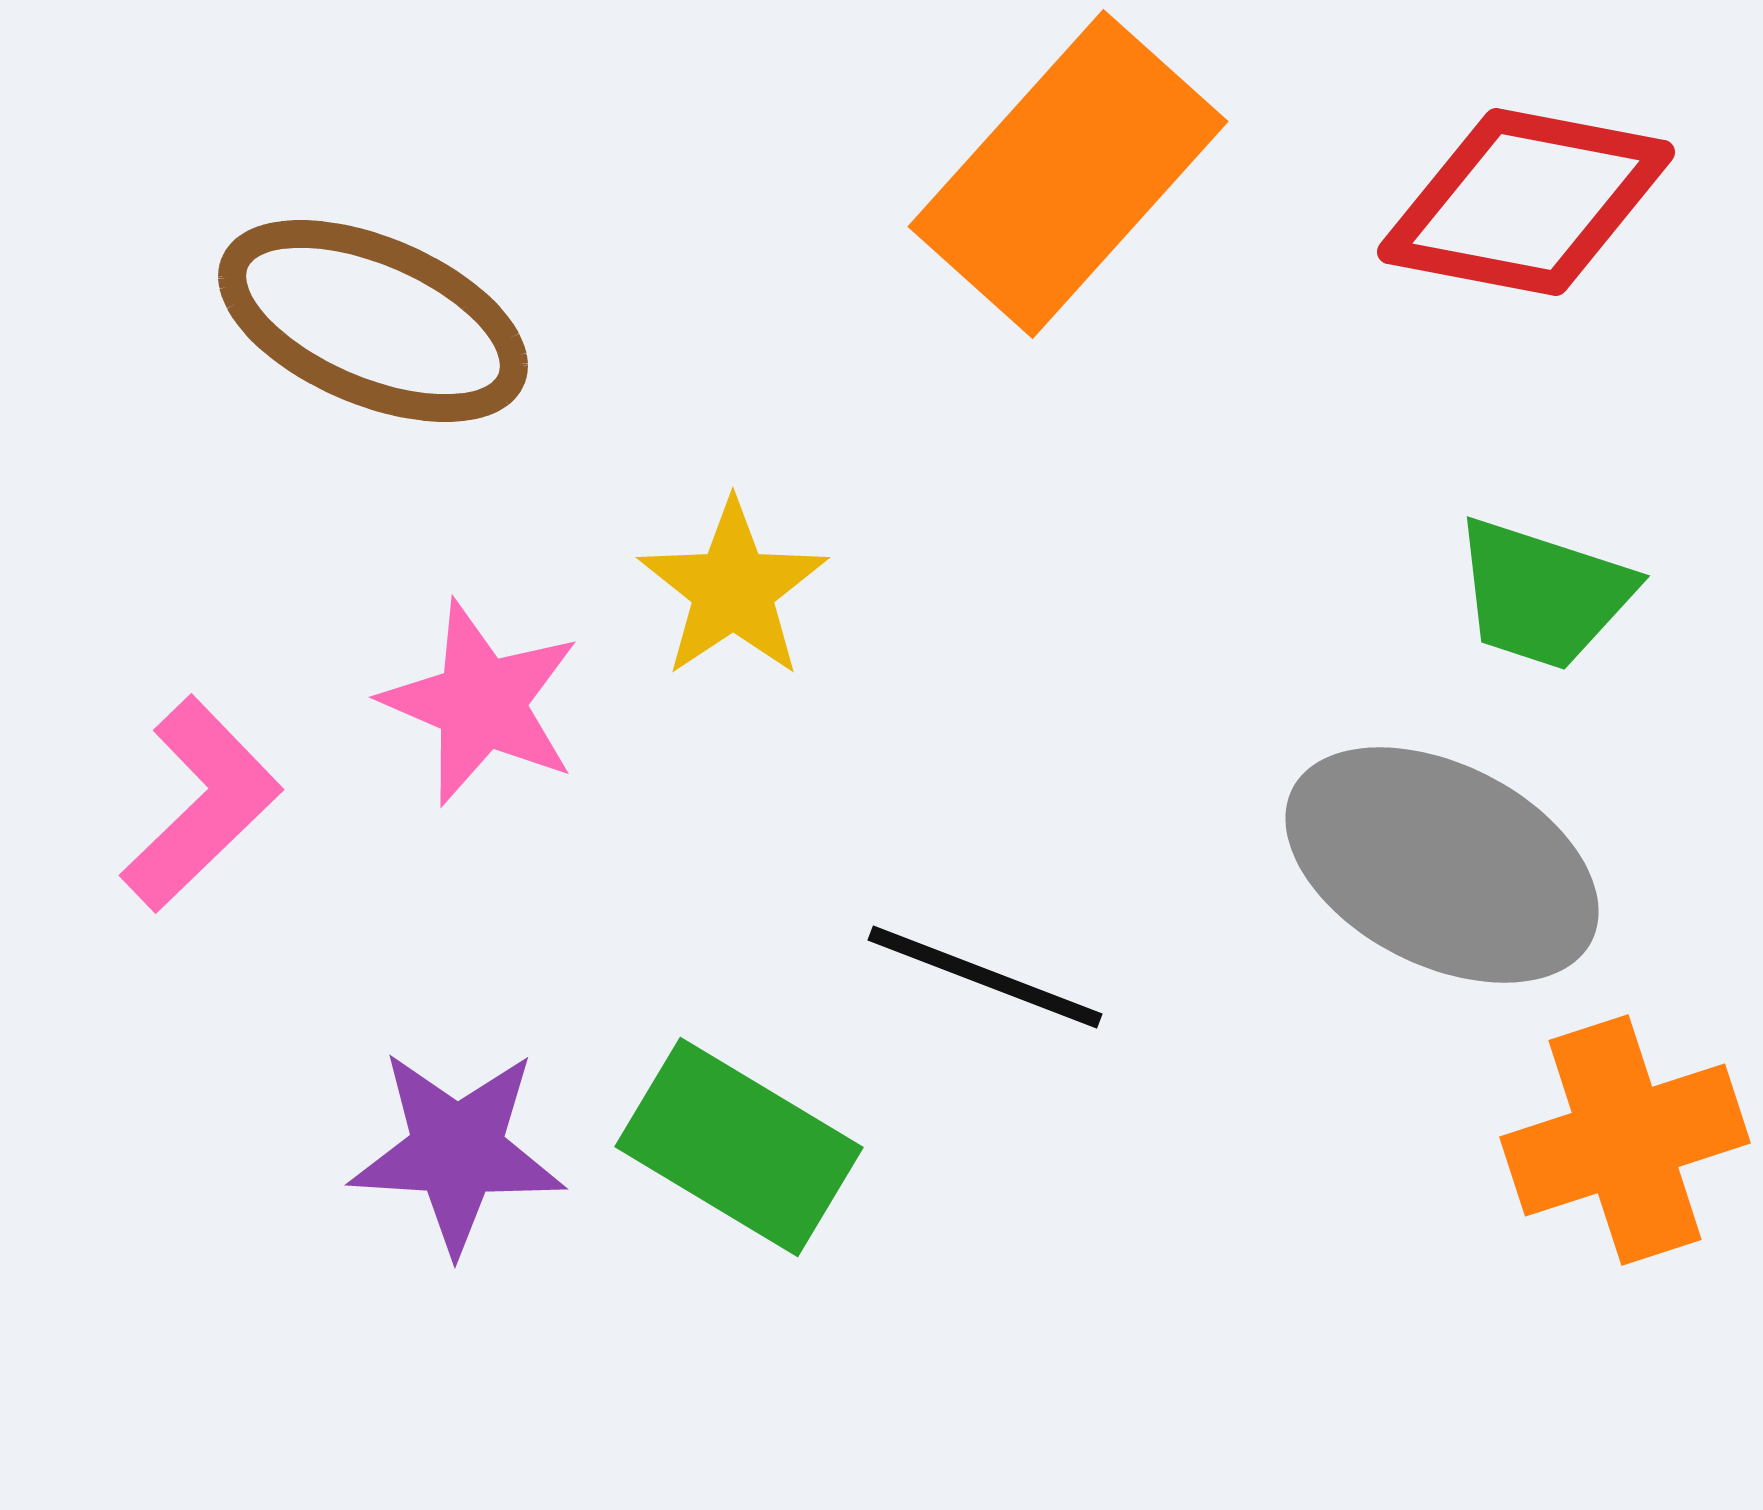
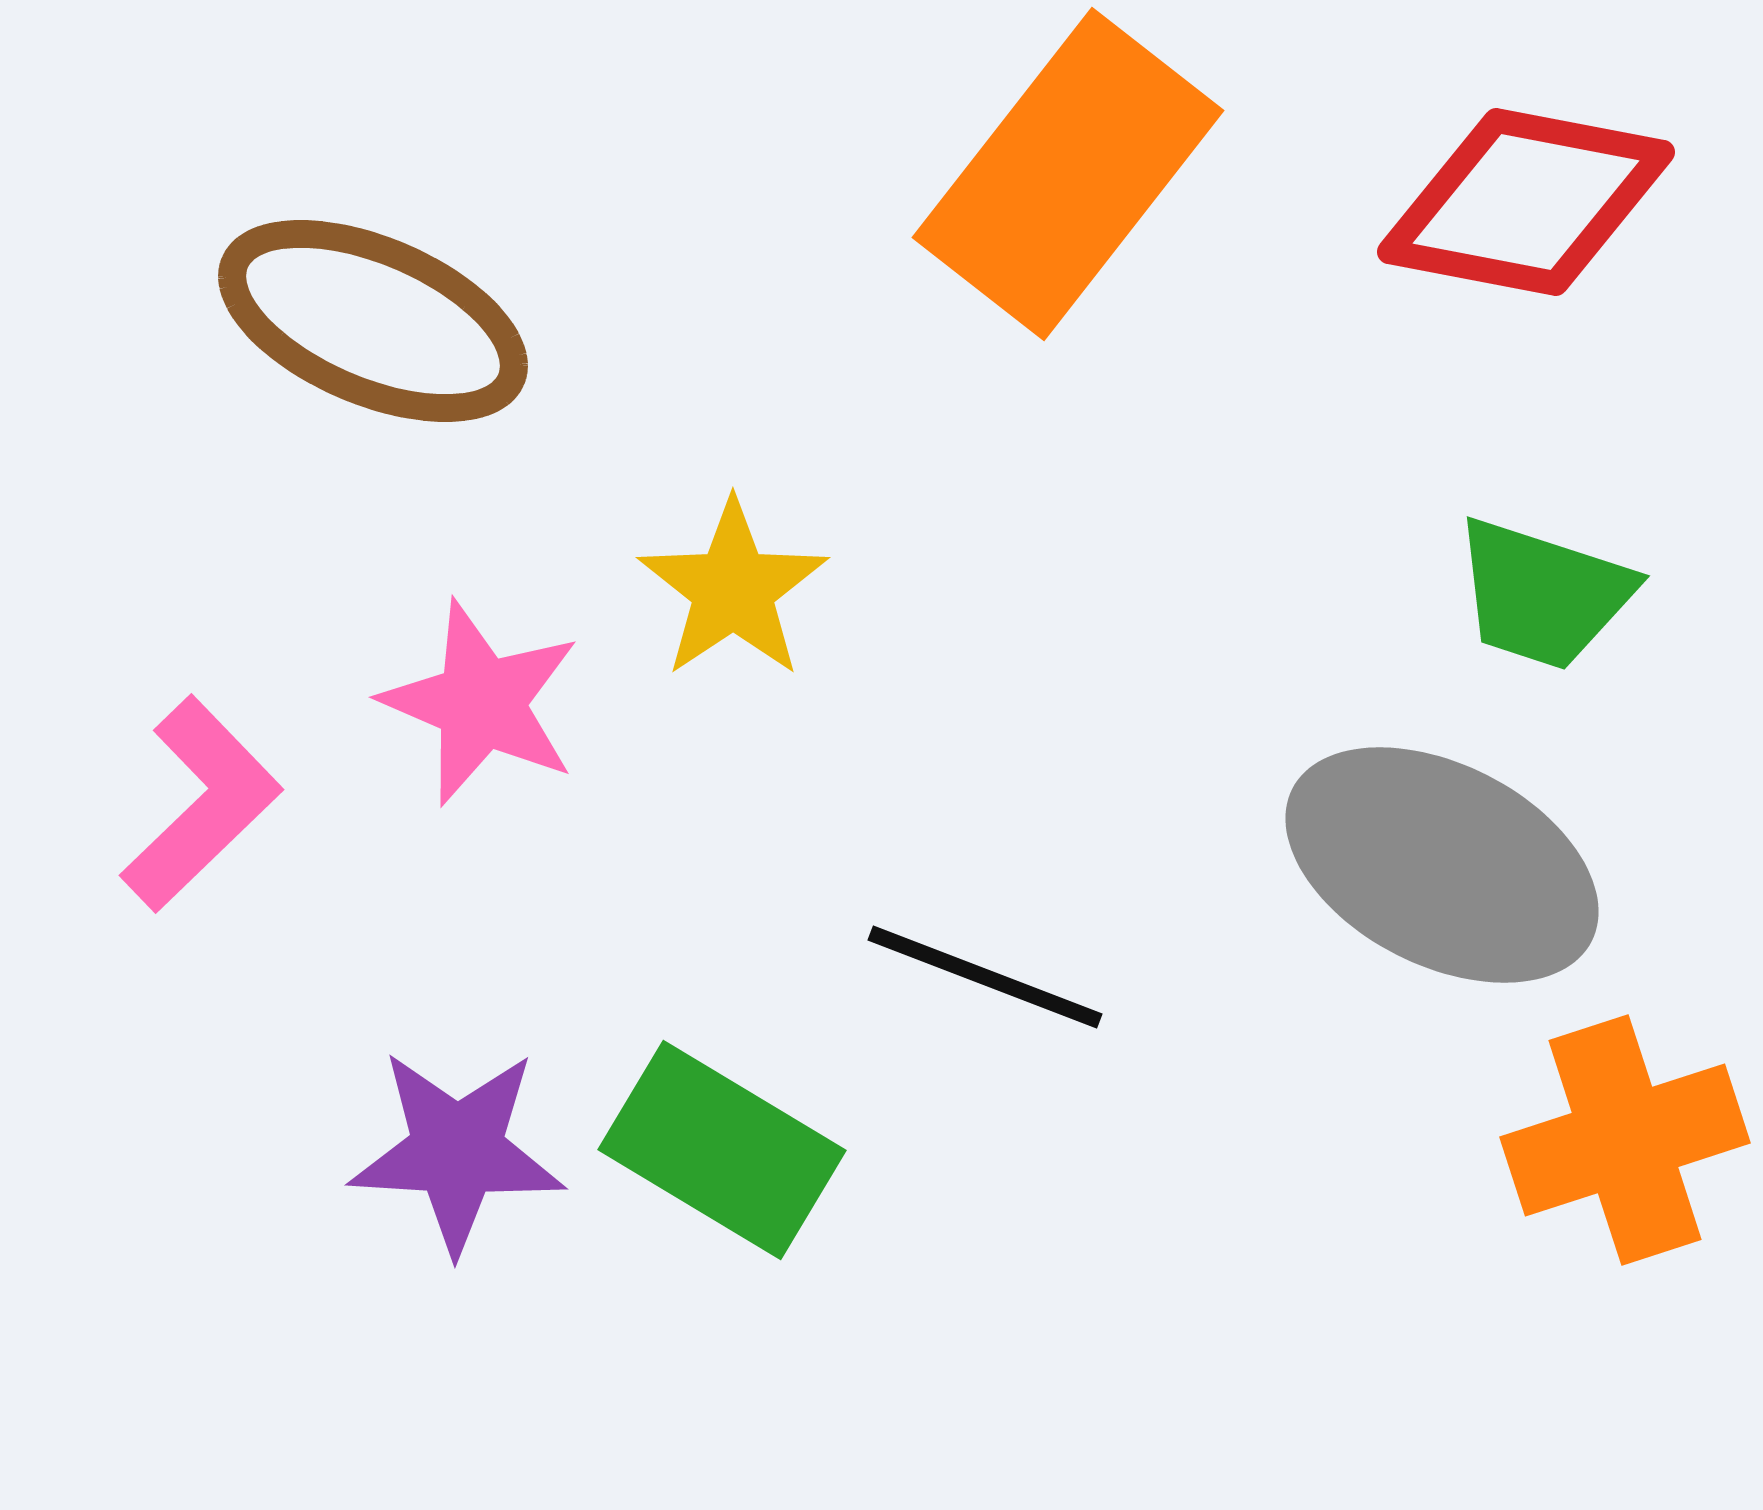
orange rectangle: rotated 4 degrees counterclockwise
green rectangle: moved 17 px left, 3 px down
